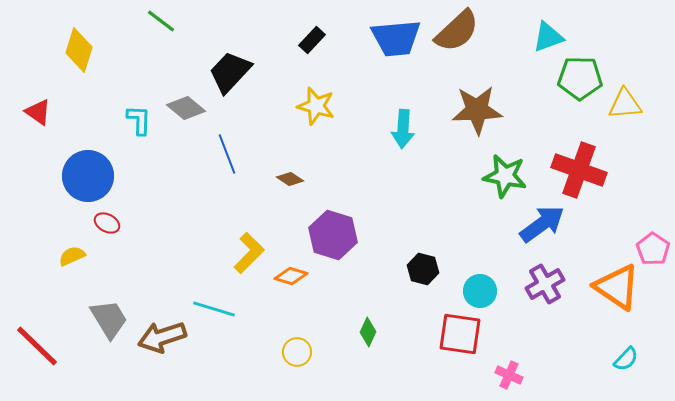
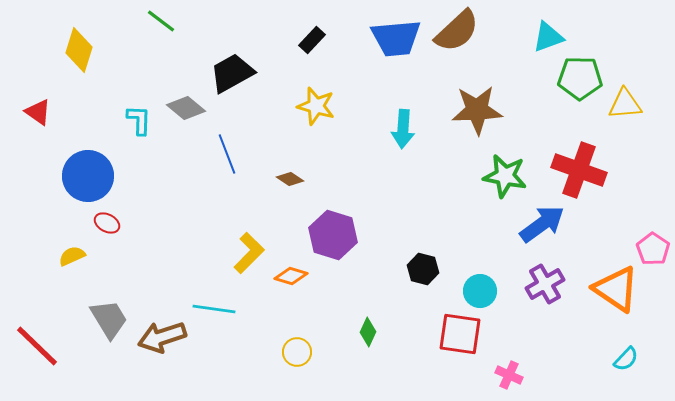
black trapezoid: moved 2 px right, 1 px down; rotated 18 degrees clockwise
orange triangle: moved 1 px left, 2 px down
cyan line: rotated 9 degrees counterclockwise
